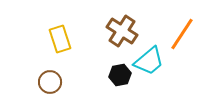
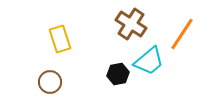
brown cross: moved 9 px right, 7 px up
black hexagon: moved 2 px left, 1 px up
